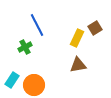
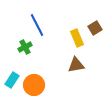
yellow rectangle: rotated 48 degrees counterclockwise
brown triangle: moved 2 px left
